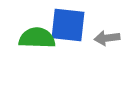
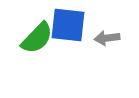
green semicircle: rotated 132 degrees clockwise
